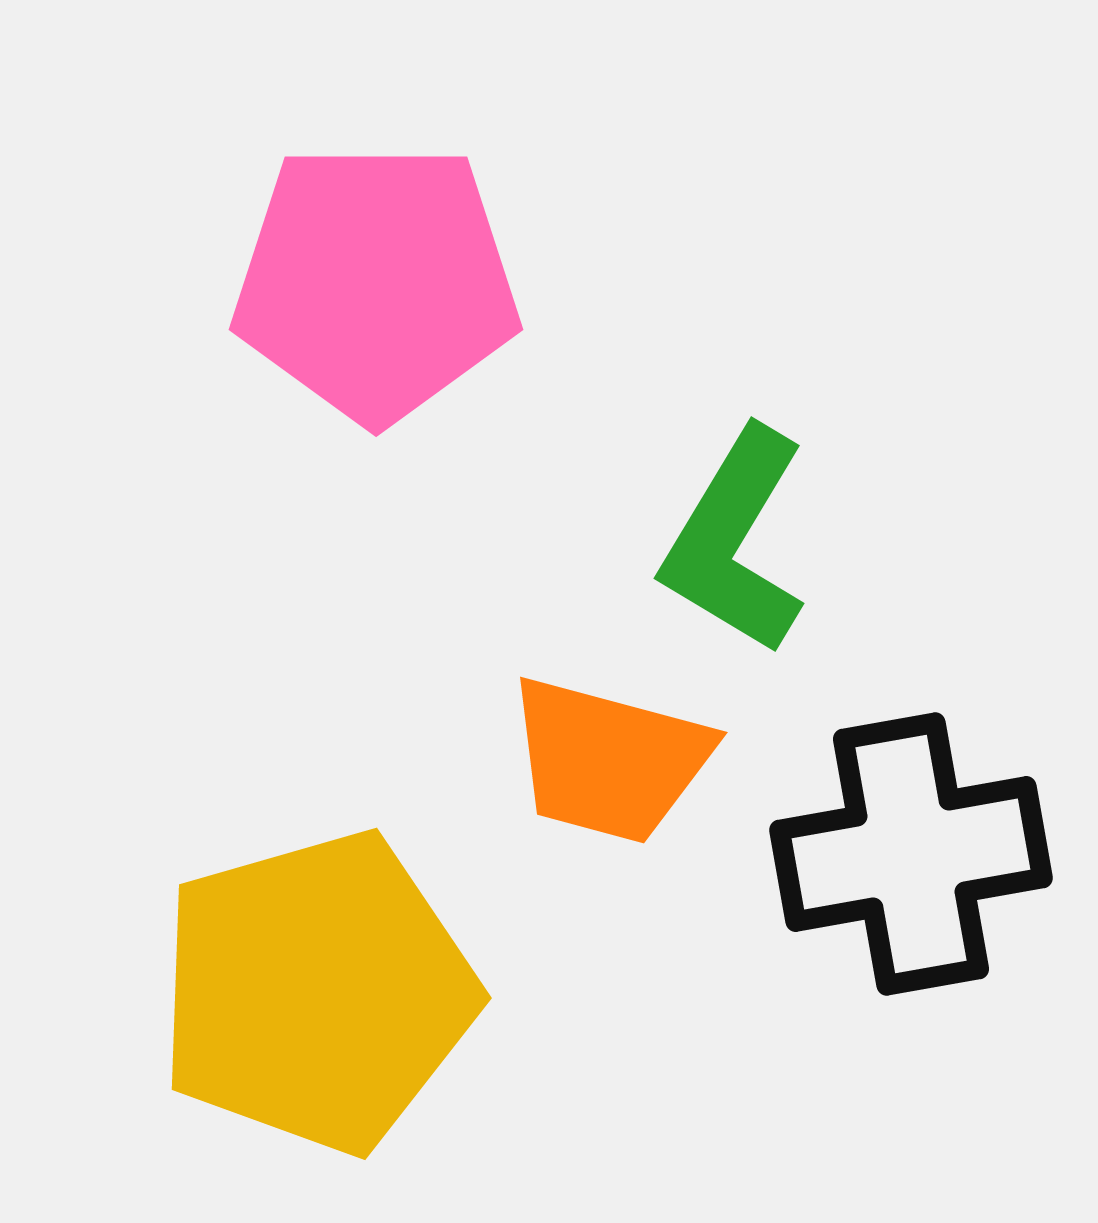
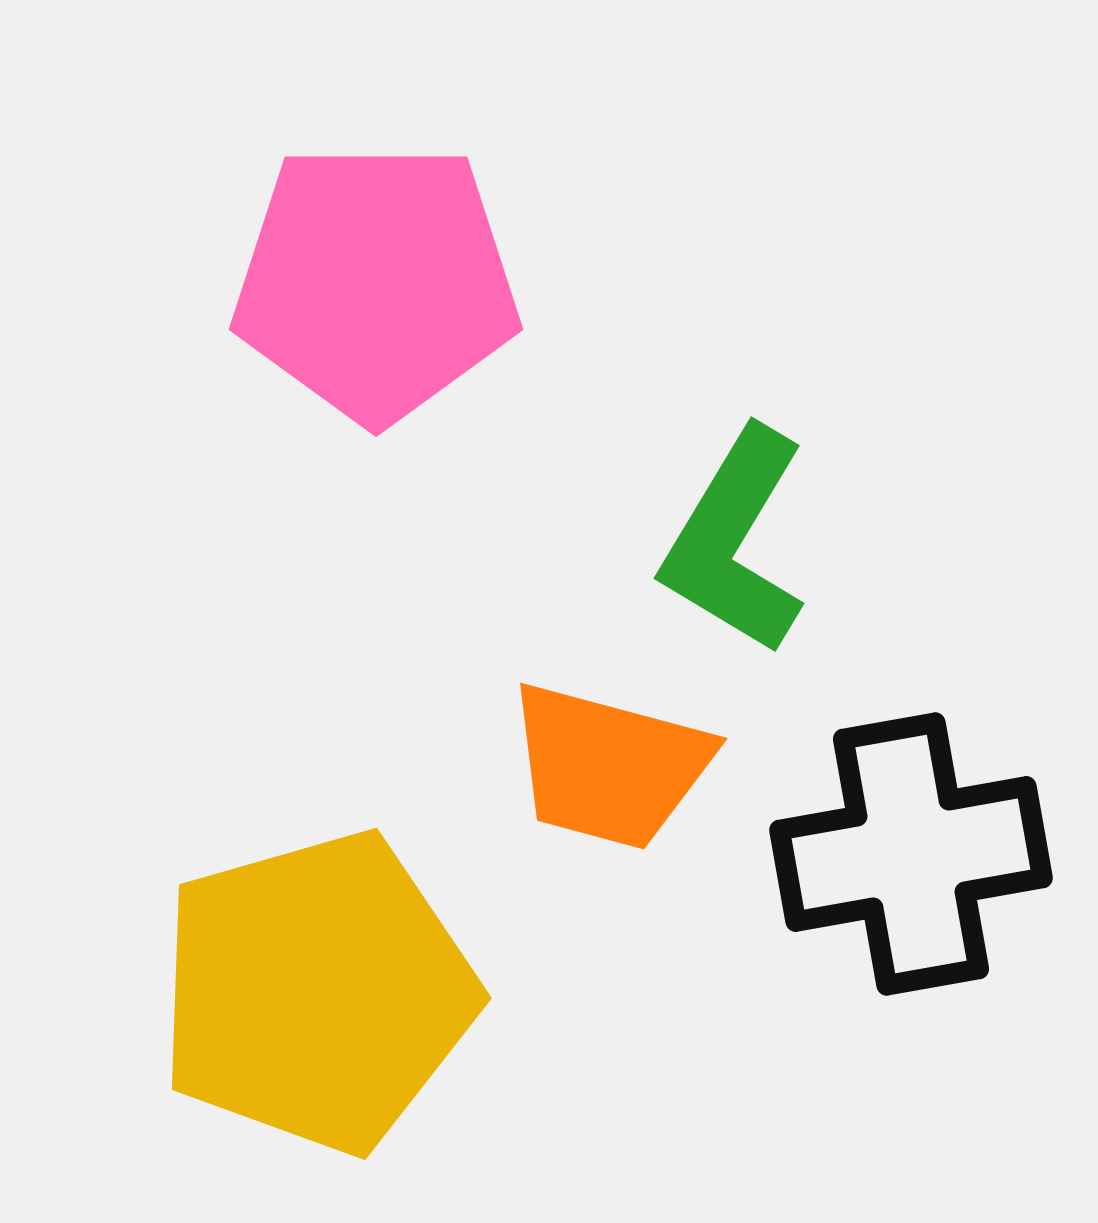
orange trapezoid: moved 6 px down
